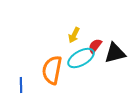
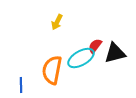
yellow arrow: moved 17 px left, 13 px up
